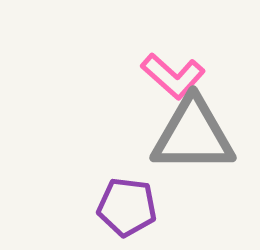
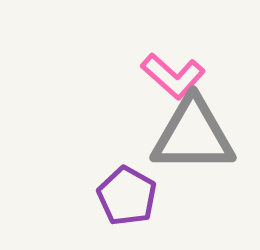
purple pentagon: moved 11 px up; rotated 22 degrees clockwise
